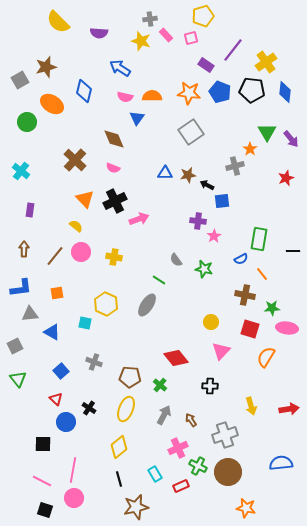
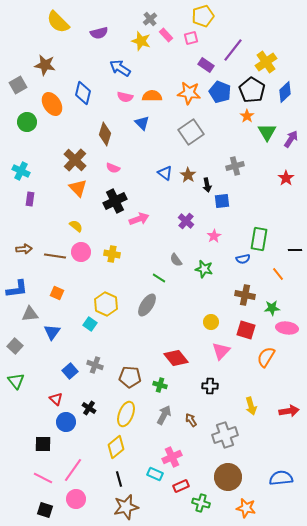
gray cross at (150, 19): rotated 32 degrees counterclockwise
purple semicircle at (99, 33): rotated 18 degrees counterclockwise
brown star at (46, 67): moved 1 px left, 2 px up; rotated 25 degrees clockwise
gray square at (20, 80): moved 2 px left, 5 px down
black pentagon at (252, 90): rotated 25 degrees clockwise
blue diamond at (84, 91): moved 1 px left, 2 px down
blue diamond at (285, 92): rotated 40 degrees clockwise
orange ellipse at (52, 104): rotated 25 degrees clockwise
blue triangle at (137, 118): moved 5 px right, 5 px down; rotated 21 degrees counterclockwise
brown diamond at (114, 139): moved 9 px left, 5 px up; rotated 40 degrees clockwise
purple arrow at (291, 139): rotated 108 degrees counterclockwise
orange star at (250, 149): moved 3 px left, 33 px up
cyan cross at (21, 171): rotated 12 degrees counterclockwise
blue triangle at (165, 173): rotated 35 degrees clockwise
brown star at (188, 175): rotated 28 degrees counterclockwise
red star at (286, 178): rotated 14 degrees counterclockwise
black arrow at (207, 185): rotated 128 degrees counterclockwise
orange triangle at (85, 199): moved 7 px left, 11 px up
purple rectangle at (30, 210): moved 11 px up
purple cross at (198, 221): moved 12 px left; rotated 35 degrees clockwise
brown arrow at (24, 249): rotated 84 degrees clockwise
black line at (293, 251): moved 2 px right, 1 px up
brown line at (55, 256): rotated 60 degrees clockwise
yellow cross at (114, 257): moved 2 px left, 3 px up
blue semicircle at (241, 259): moved 2 px right; rotated 16 degrees clockwise
orange line at (262, 274): moved 16 px right
green line at (159, 280): moved 2 px up
blue L-shape at (21, 288): moved 4 px left, 1 px down
orange square at (57, 293): rotated 32 degrees clockwise
cyan square at (85, 323): moved 5 px right, 1 px down; rotated 24 degrees clockwise
red square at (250, 329): moved 4 px left, 1 px down
blue triangle at (52, 332): rotated 36 degrees clockwise
gray square at (15, 346): rotated 21 degrees counterclockwise
gray cross at (94, 362): moved 1 px right, 3 px down
blue square at (61, 371): moved 9 px right
green triangle at (18, 379): moved 2 px left, 2 px down
green cross at (160, 385): rotated 24 degrees counterclockwise
yellow ellipse at (126, 409): moved 5 px down
red arrow at (289, 409): moved 2 px down
yellow diamond at (119, 447): moved 3 px left
pink cross at (178, 448): moved 6 px left, 9 px down
blue semicircle at (281, 463): moved 15 px down
green cross at (198, 466): moved 3 px right, 37 px down; rotated 12 degrees counterclockwise
pink line at (73, 470): rotated 25 degrees clockwise
brown circle at (228, 472): moved 5 px down
cyan rectangle at (155, 474): rotated 35 degrees counterclockwise
pink line at (42, 481): moved 1 px right, 3 px up
pink circle at (74, 498): moved 2 px right, 1 px down
brown star at (136, 507): moved 10 px left
